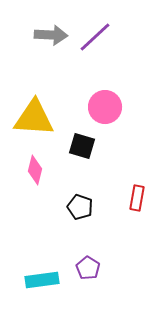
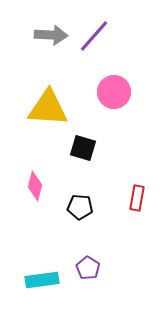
purple line: moved 1 px left, 1 px up; rotated 6 degrees counterclockwise
pink circle: moved 9 px right, 15 px up
yellow triangle: moved 14 px right, 10 px up
black square: moved 1 px right, 2 px down
pink diamond: moved 16 px down
black pentagon: rotated 15 degrees counterclockwise
